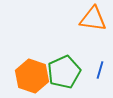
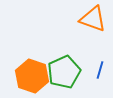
orange triangle: rotated 12 degrees clockwise
